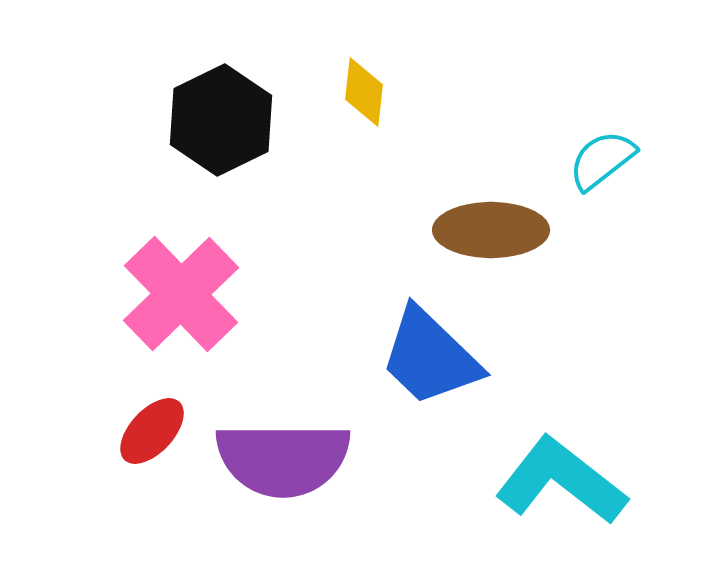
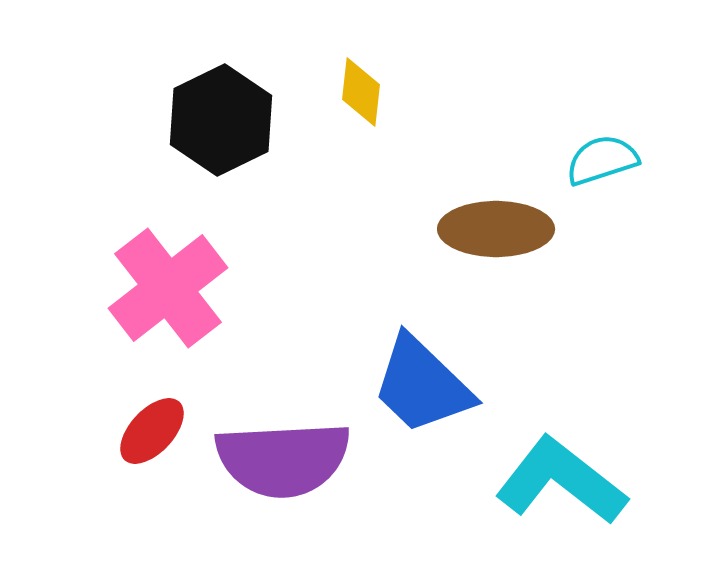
yellow diamond: moved 3 px left
cyan semicircle: rotated 20 degrees clockwise
brown ellipse: moved 5 px right, 1 px up
pink cross: moved 13 px left, 6 px up; rotated 6 degrees clockwise
blue trapezoid: moved 8 px left, 28 px down
purple semicircle: rotated 3 degrees counterclockwise
